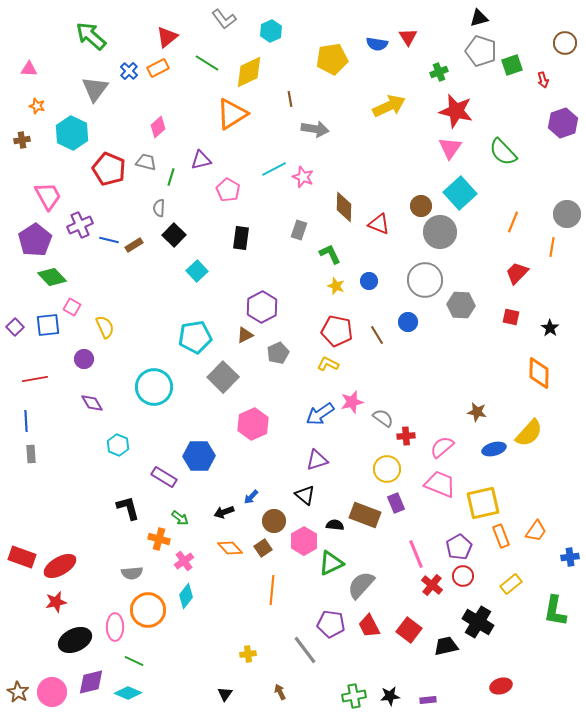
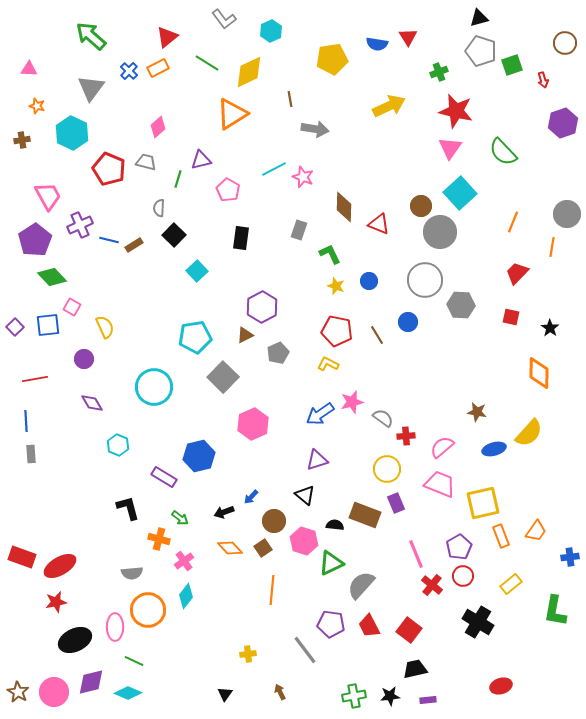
gray triangle at (95, 89): moved 4 px left, 1 px up
green line at (171, 177): moved 7 px right, 2 px down
blue hexagon at (199, 456): rotated 12 degrees counterclockwise
pink hexagon at (304, 541): rotated 12 degrees counterclockwise
black trapezoid at (446, 646): moved 31 px left, 23 px down
pink circle at (52, 692): moved 2 px right
